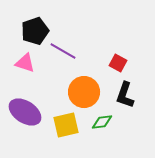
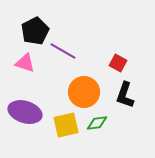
black pentagon: rotated 8 degrees counterclockwise
purple ellipse: rotated 16 degrees counterclockwise
green diamond: moved 5 px left, 1 px down
